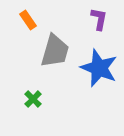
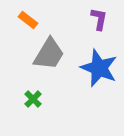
orange rectangle: rotated 18 degrees counterclockwise
gray trapezoid: moved 6 px left, 3 px down; rotated 15 degrees clockwise
